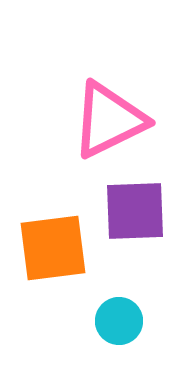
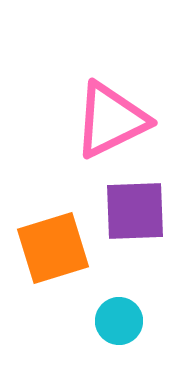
pink triangle: moved 2 px right
orange square: rotated 10 degrees counterclockwise
